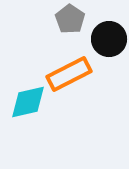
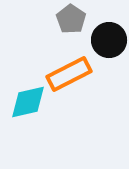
gray pentagon: moved 1 px right
black circle: moved 1 px down
